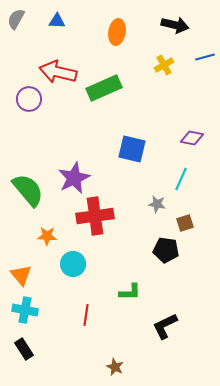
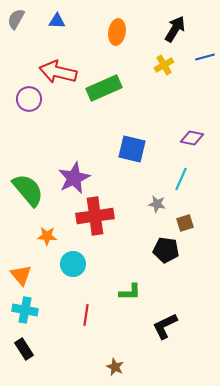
black arrow: moved 4 px down; rotated 72 degrees counterclockwise
